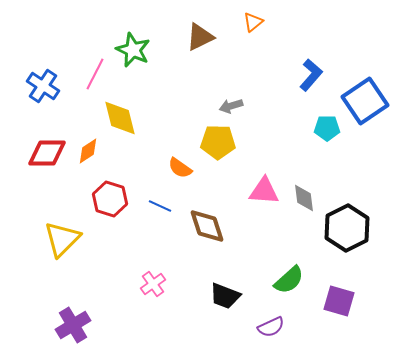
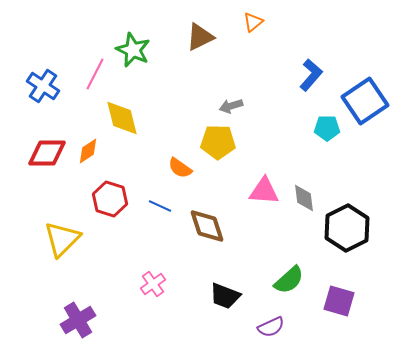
yellow diamond: moved 2 px right
purple cross: moved 5 px right, 5 px up
